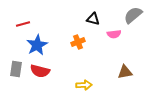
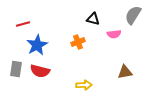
gray semicircle: rotated 18 degrees counterclockwise
